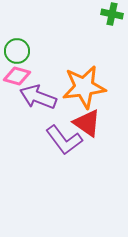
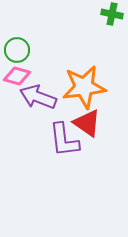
green circle: moved 1 px up
purple L-shape: rotated 30 degrees clockwise
